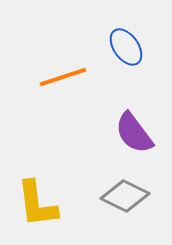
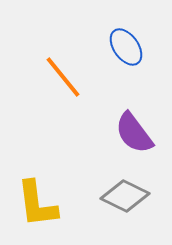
orange line: rotated 69 degrees clockwise
